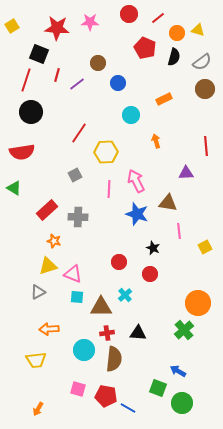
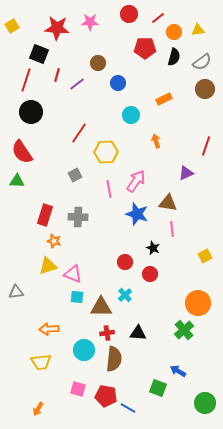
yellow triangle at (198, 30): rotated 24 degrees counterclockwise
orange circle at (177, 33): moved 3 px left, 1 px up
red pentagon at (145, 48): rotated 25 degrees counterclockwise
red line at (206, 146): rotated 24 degrees clockwise
red semicircle at (22, 152): rotated 65 degrees clockwise
purple triangle at (186, 173): rotated 21 degrees counterclockwise
pink arrow at (136, 181): rotated 60 degrees clockwise
green triangle at (14, 188): moved 3 px right, 7 px up; rotated 28 degrees counterclockwise
pink line at (109, 189): rotated 12 degrees counterclockwise
red rectangle at (47, 210): moved 2 px left, 5 px down; rotated 30 degrees counterclockwise
pink line at (179, 231): moved 7 px left, 2 px up
yellow square at (205, 247): moved 9 px down
red circle at (119, 262): moved 6 px right
gray triangle at (38, 292): moved 22 px left; rotated 21 degrees clockwise
yellow trapezoid at (36, 360): moved 5 px right, 2 px down
green circle at (182, 403): moved 23 px right
